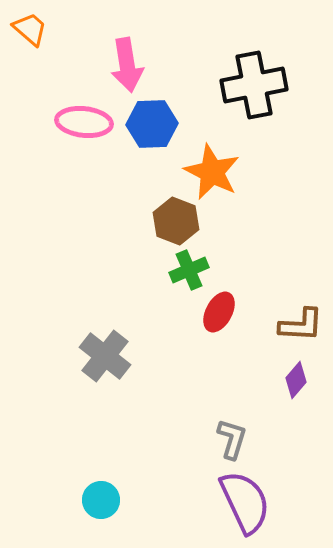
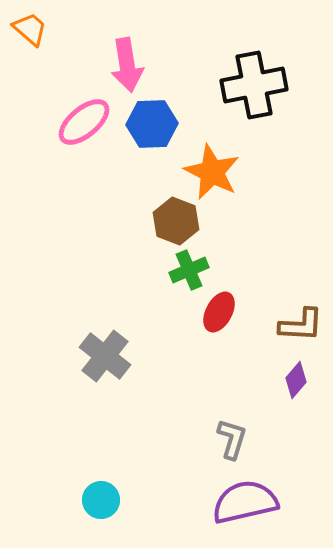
pink ellipse: rotated 46 degrees counterclockwise
purple semicircle: rotated 78 degrees counterclockwise
